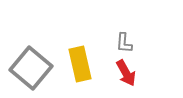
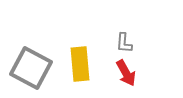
yellow rectangle: rotated 8 degrees clockwise
gray square: rotated 12 degrees counterclockwise
